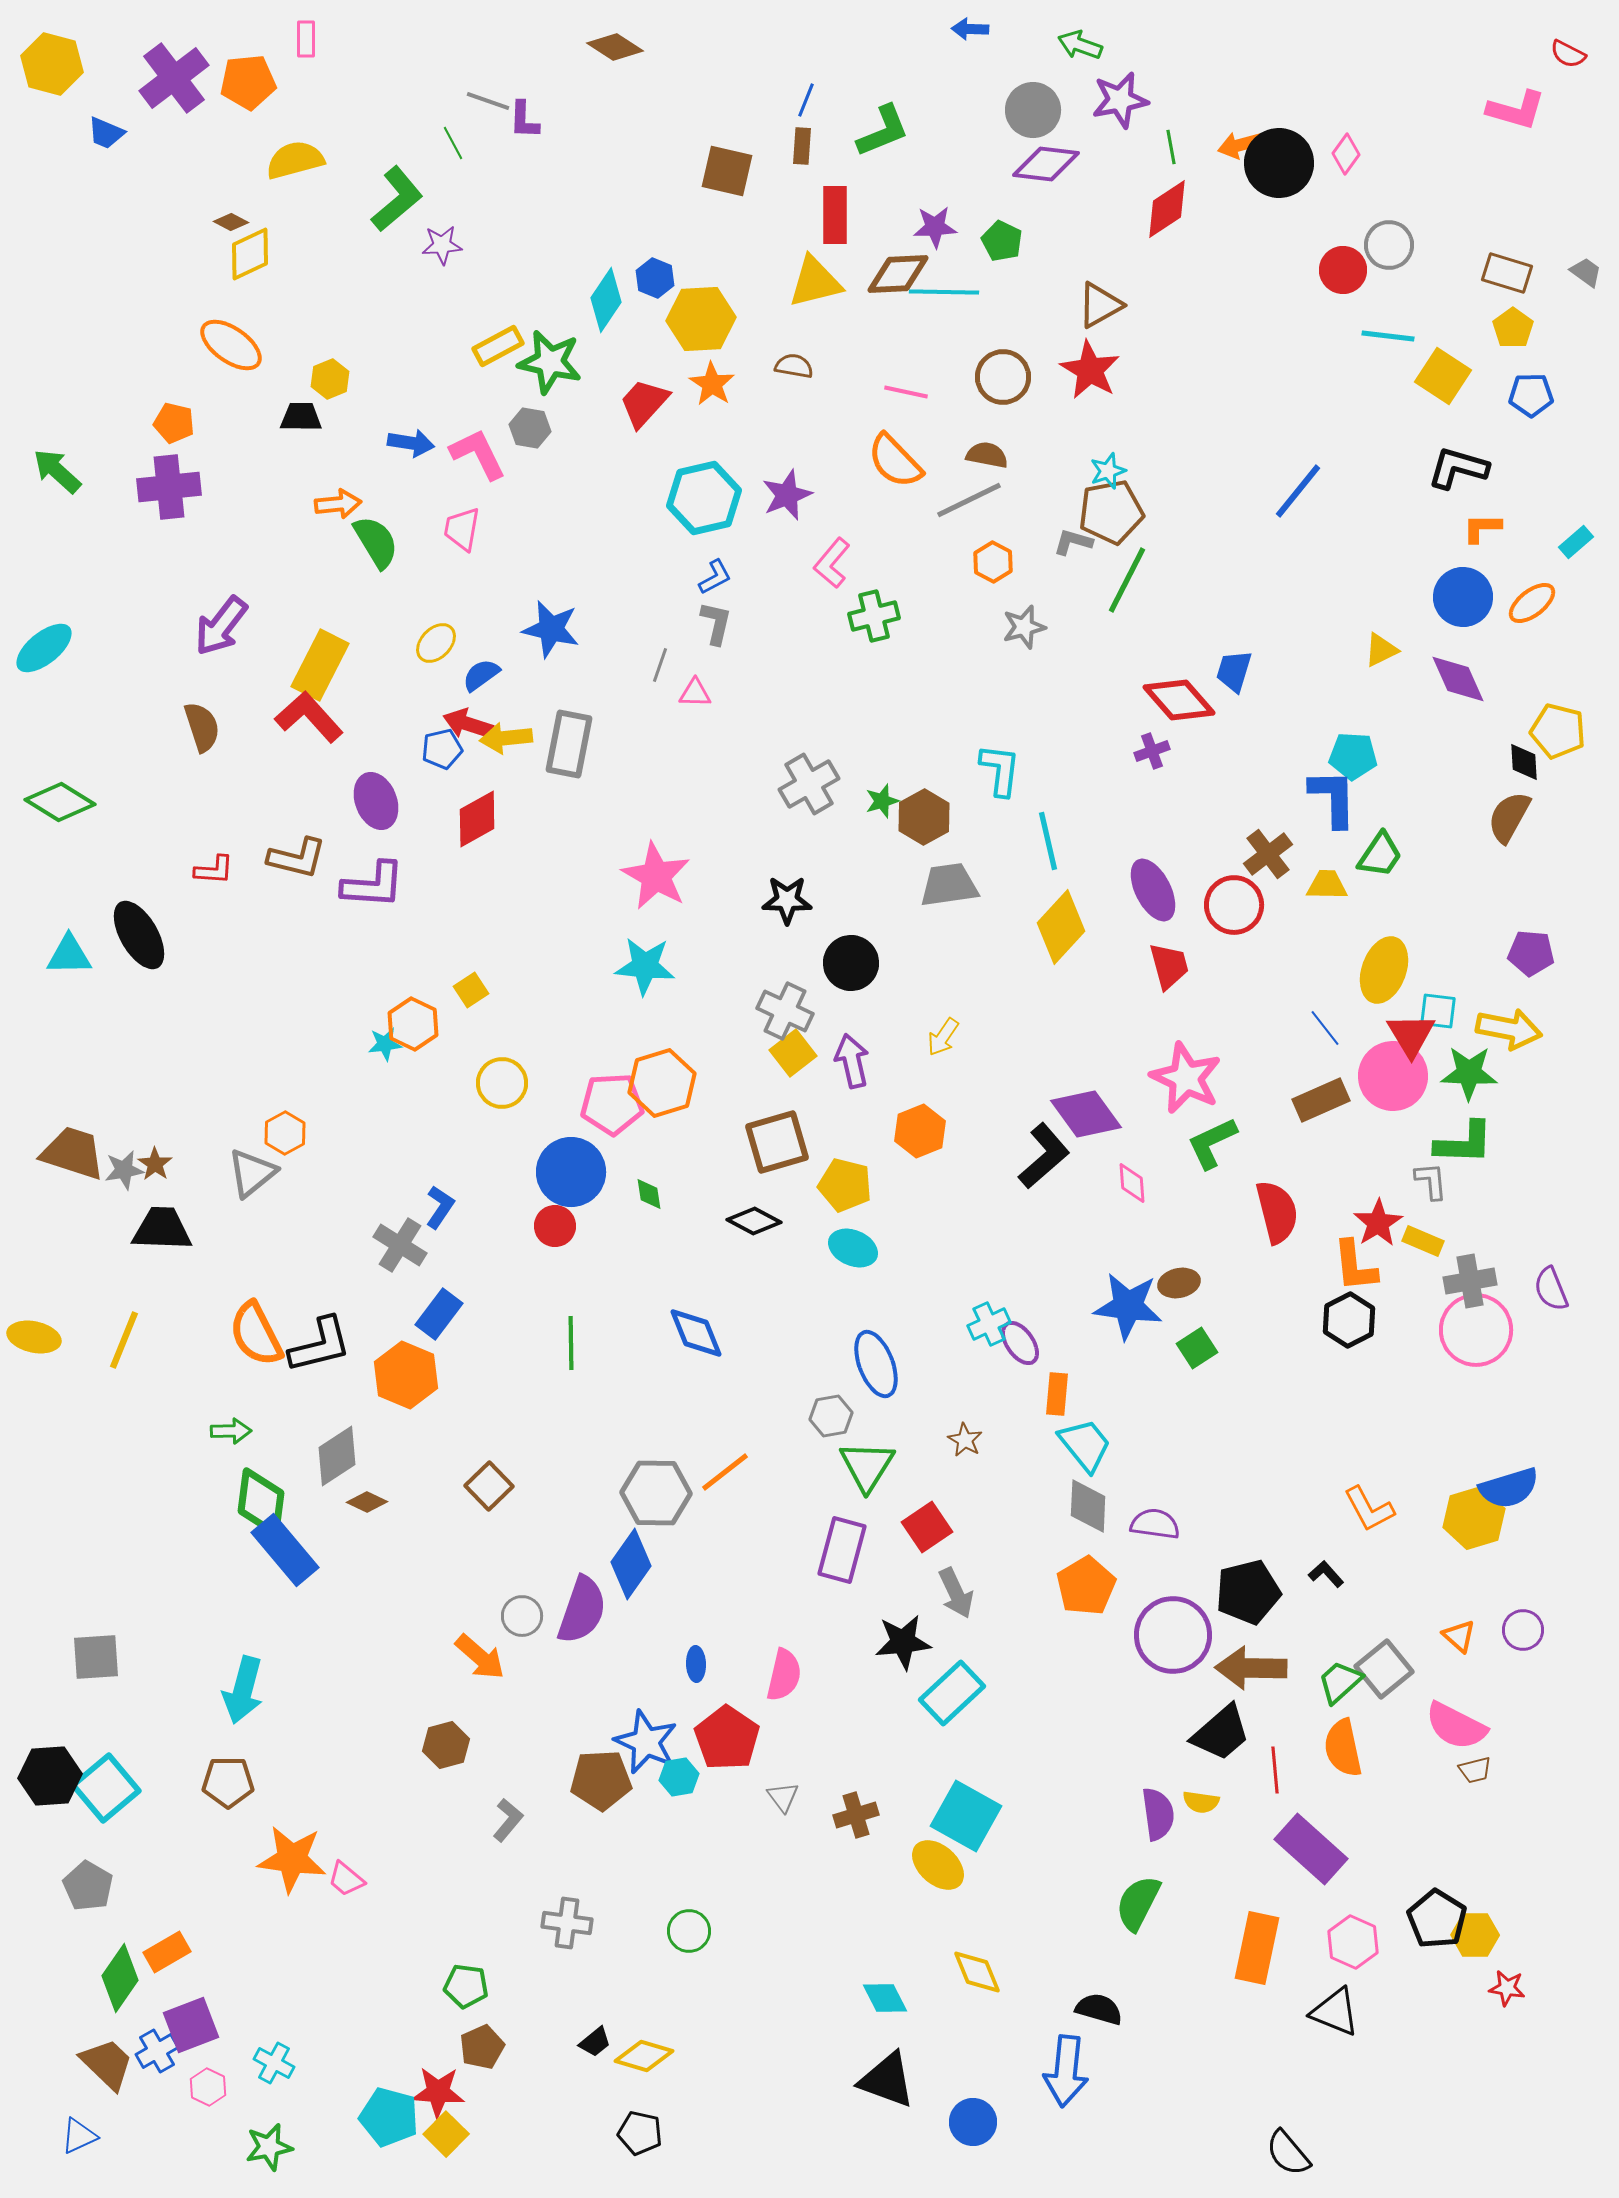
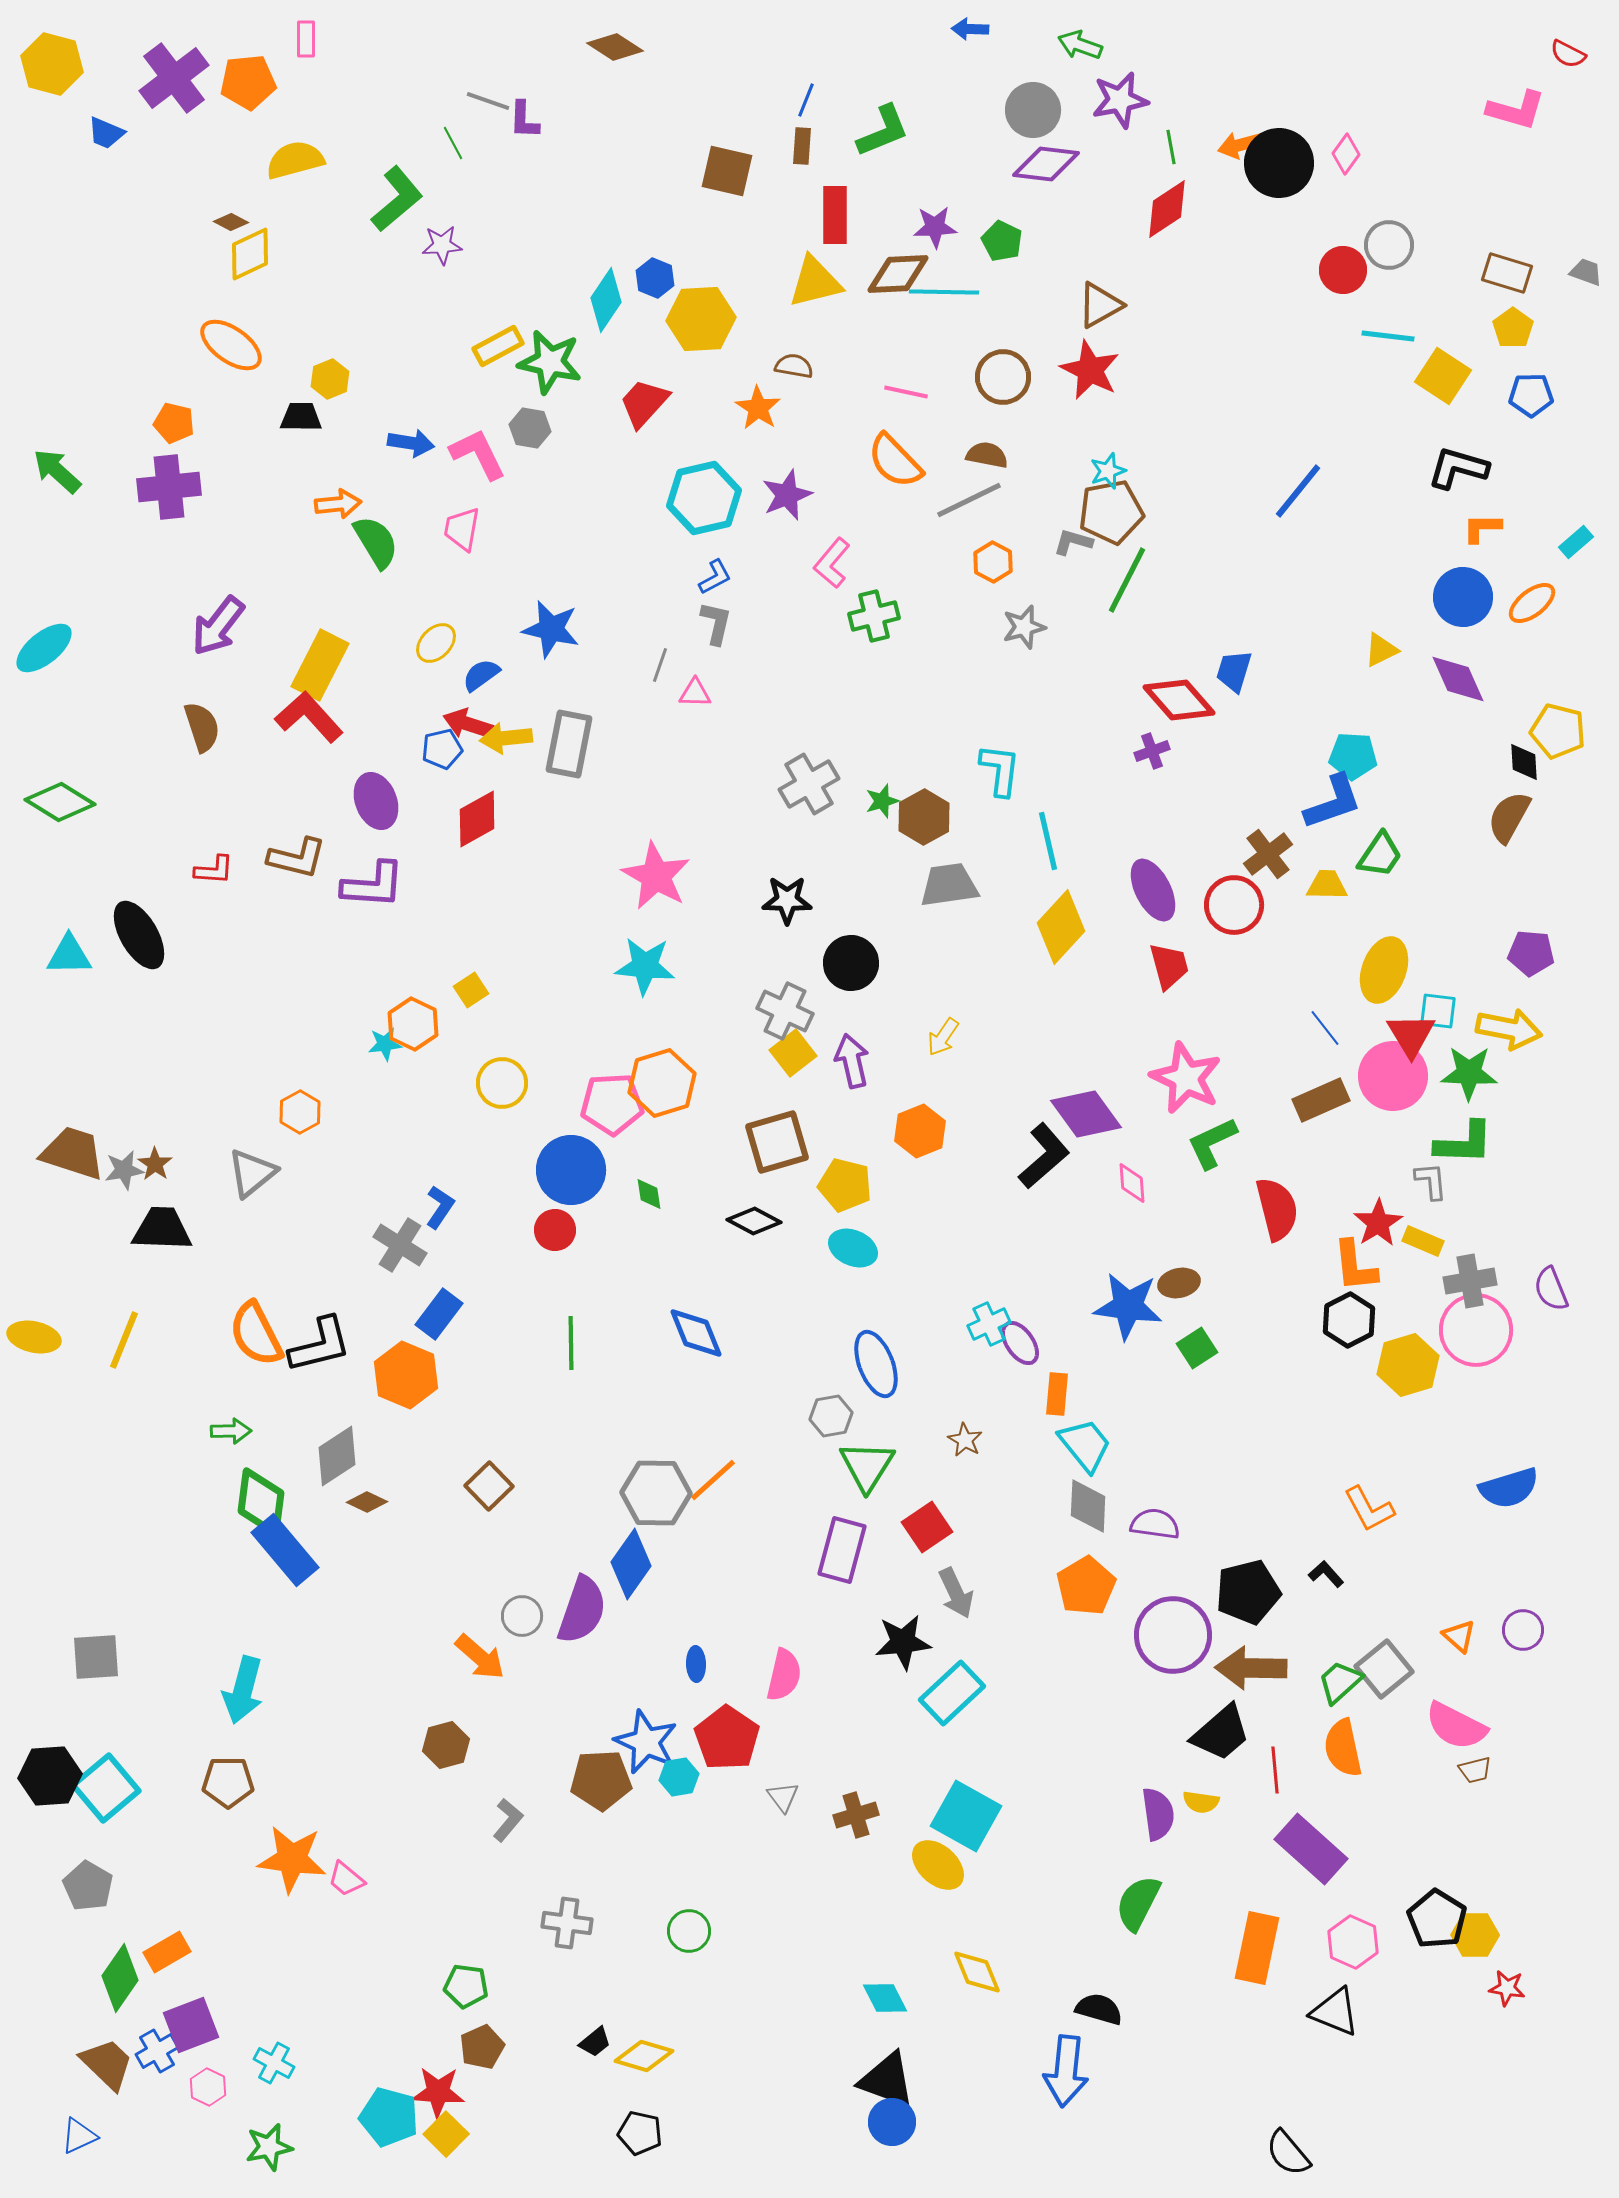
gray trapezoid at (1586, 272): rotated 16 degrees counterclockwise
red star at (1090, 370): rotated 4 degrees counterclockwise
orange star at (712, 384): moved 46 px right, 24 px down
purple arrow at (221, 626): moved 3 px left
blue L-shape at (1333, 798): moved 4 px down; rotated 72 degrees clockwise
orange hexagon at (285, 1133): moved 15 px right, 21 px up
blue circle at (571, 1172): moved 2 px up
red semicircle at (1277, 1212): moved 3 px up
red circle at (555, 1226): moved 4 px down
orange line at (725, 1472): moved 12 px left, 8 px down; rotated 4 degrees counterclockwise
yellow hexagon at (1474, 1518): moved 66 px left, 153 px up
blue circle at (973, 2122): moved 81 px left
